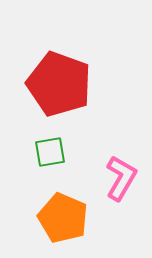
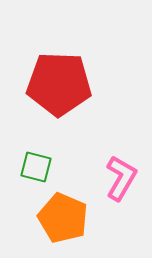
red pentagon: rotated 18 degrees counterclockwise
green square: moved 14 px left, 15 px down; rotated 24 degrees clockwise
